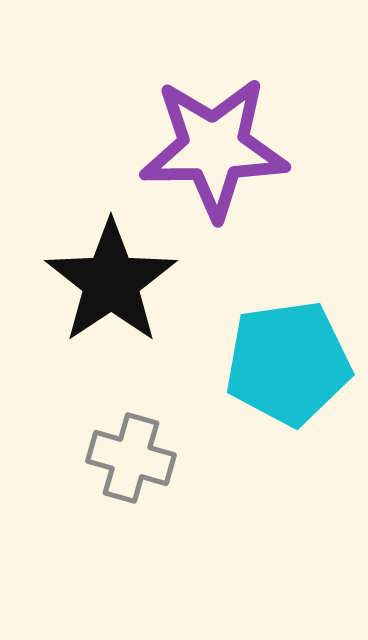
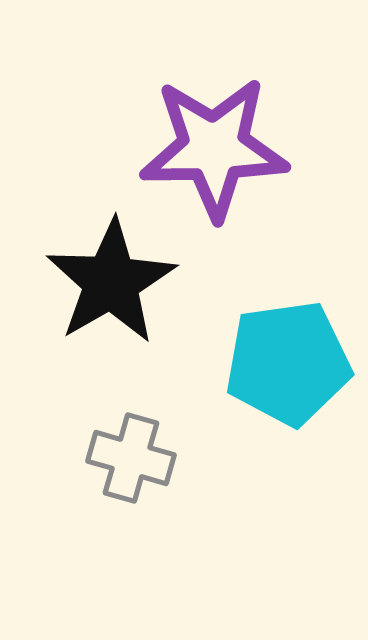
black star: rotated 4 degrees clockwise
